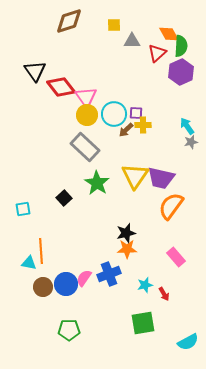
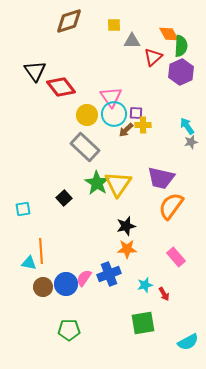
red triangle: moved 4 px left, 4 px down
pink triangle: moved 25 px right
yellow triangle: moved 17 px left, 8 px down
black star: moved 7 px up
